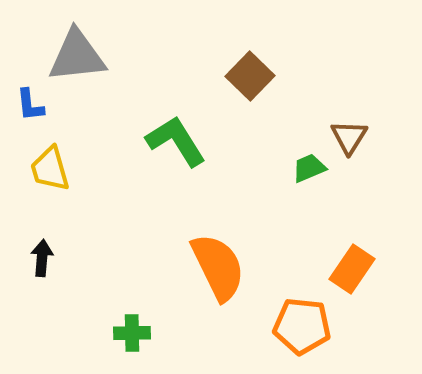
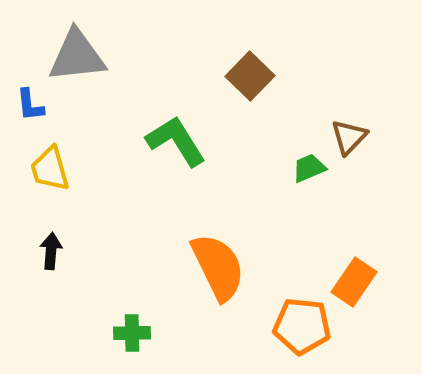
brown triangle: rotated 12 degrees clockwise
black arrow: moved 9 px right, 7 px up
orange rectangle: moved 2 px right, 13 px down
